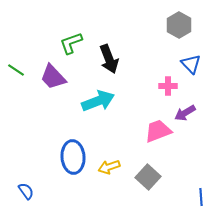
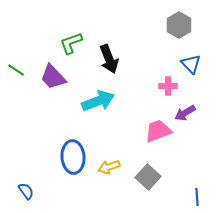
blue line: moved 4 px left
